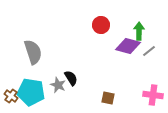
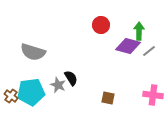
gray semicircle: rotated 125 degrees clockwise
cyan pentagon: rotated 16 degrees counterclockwise
